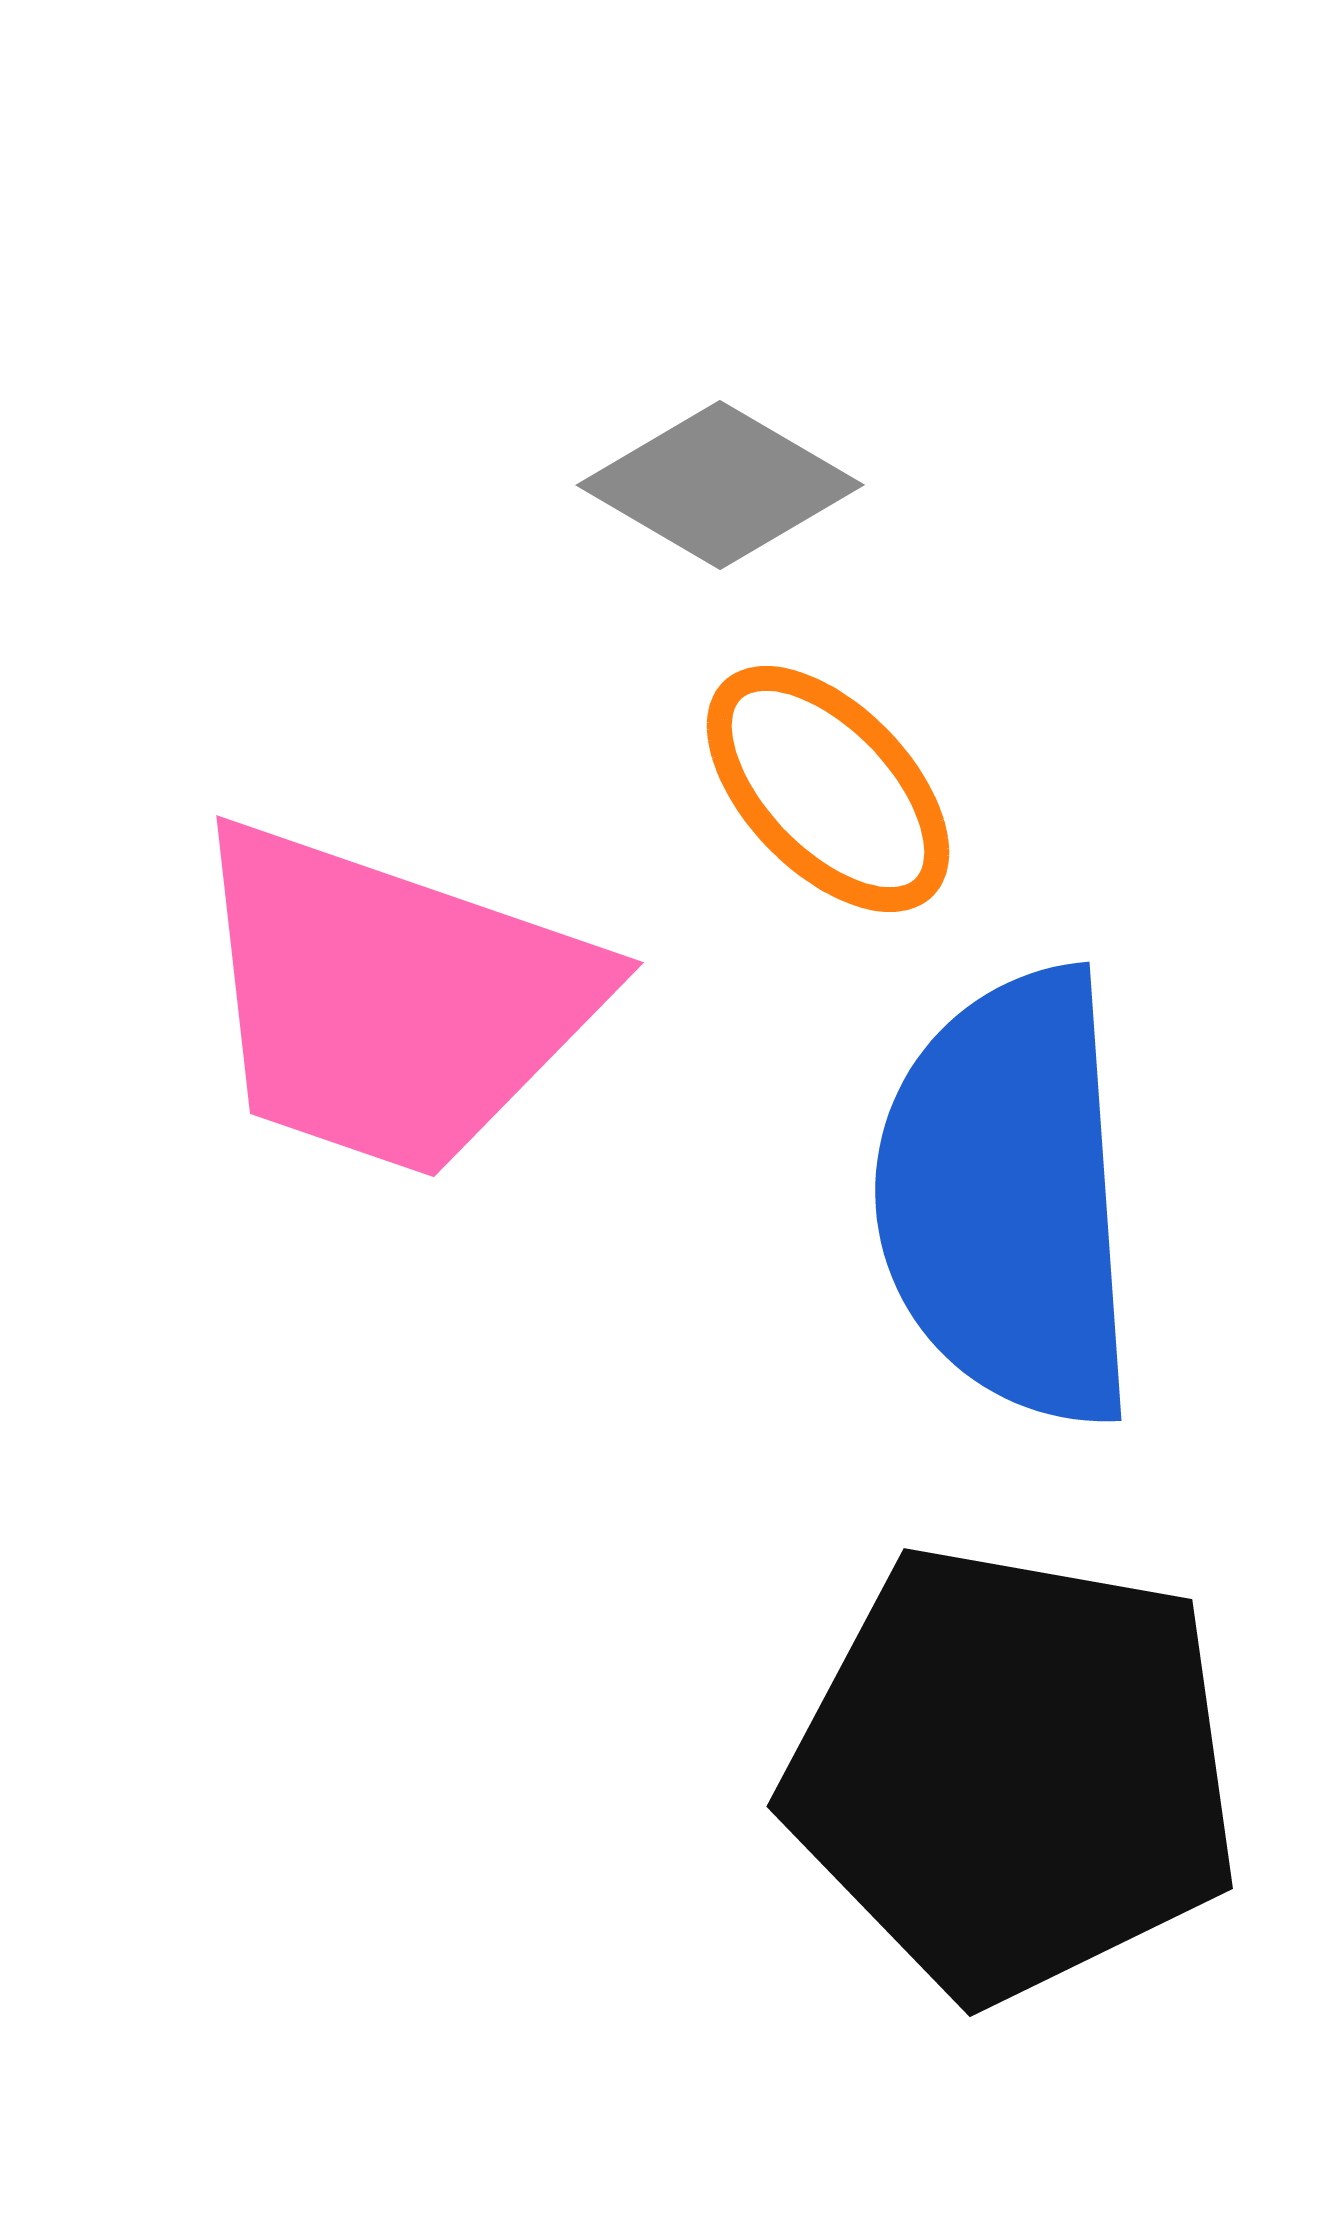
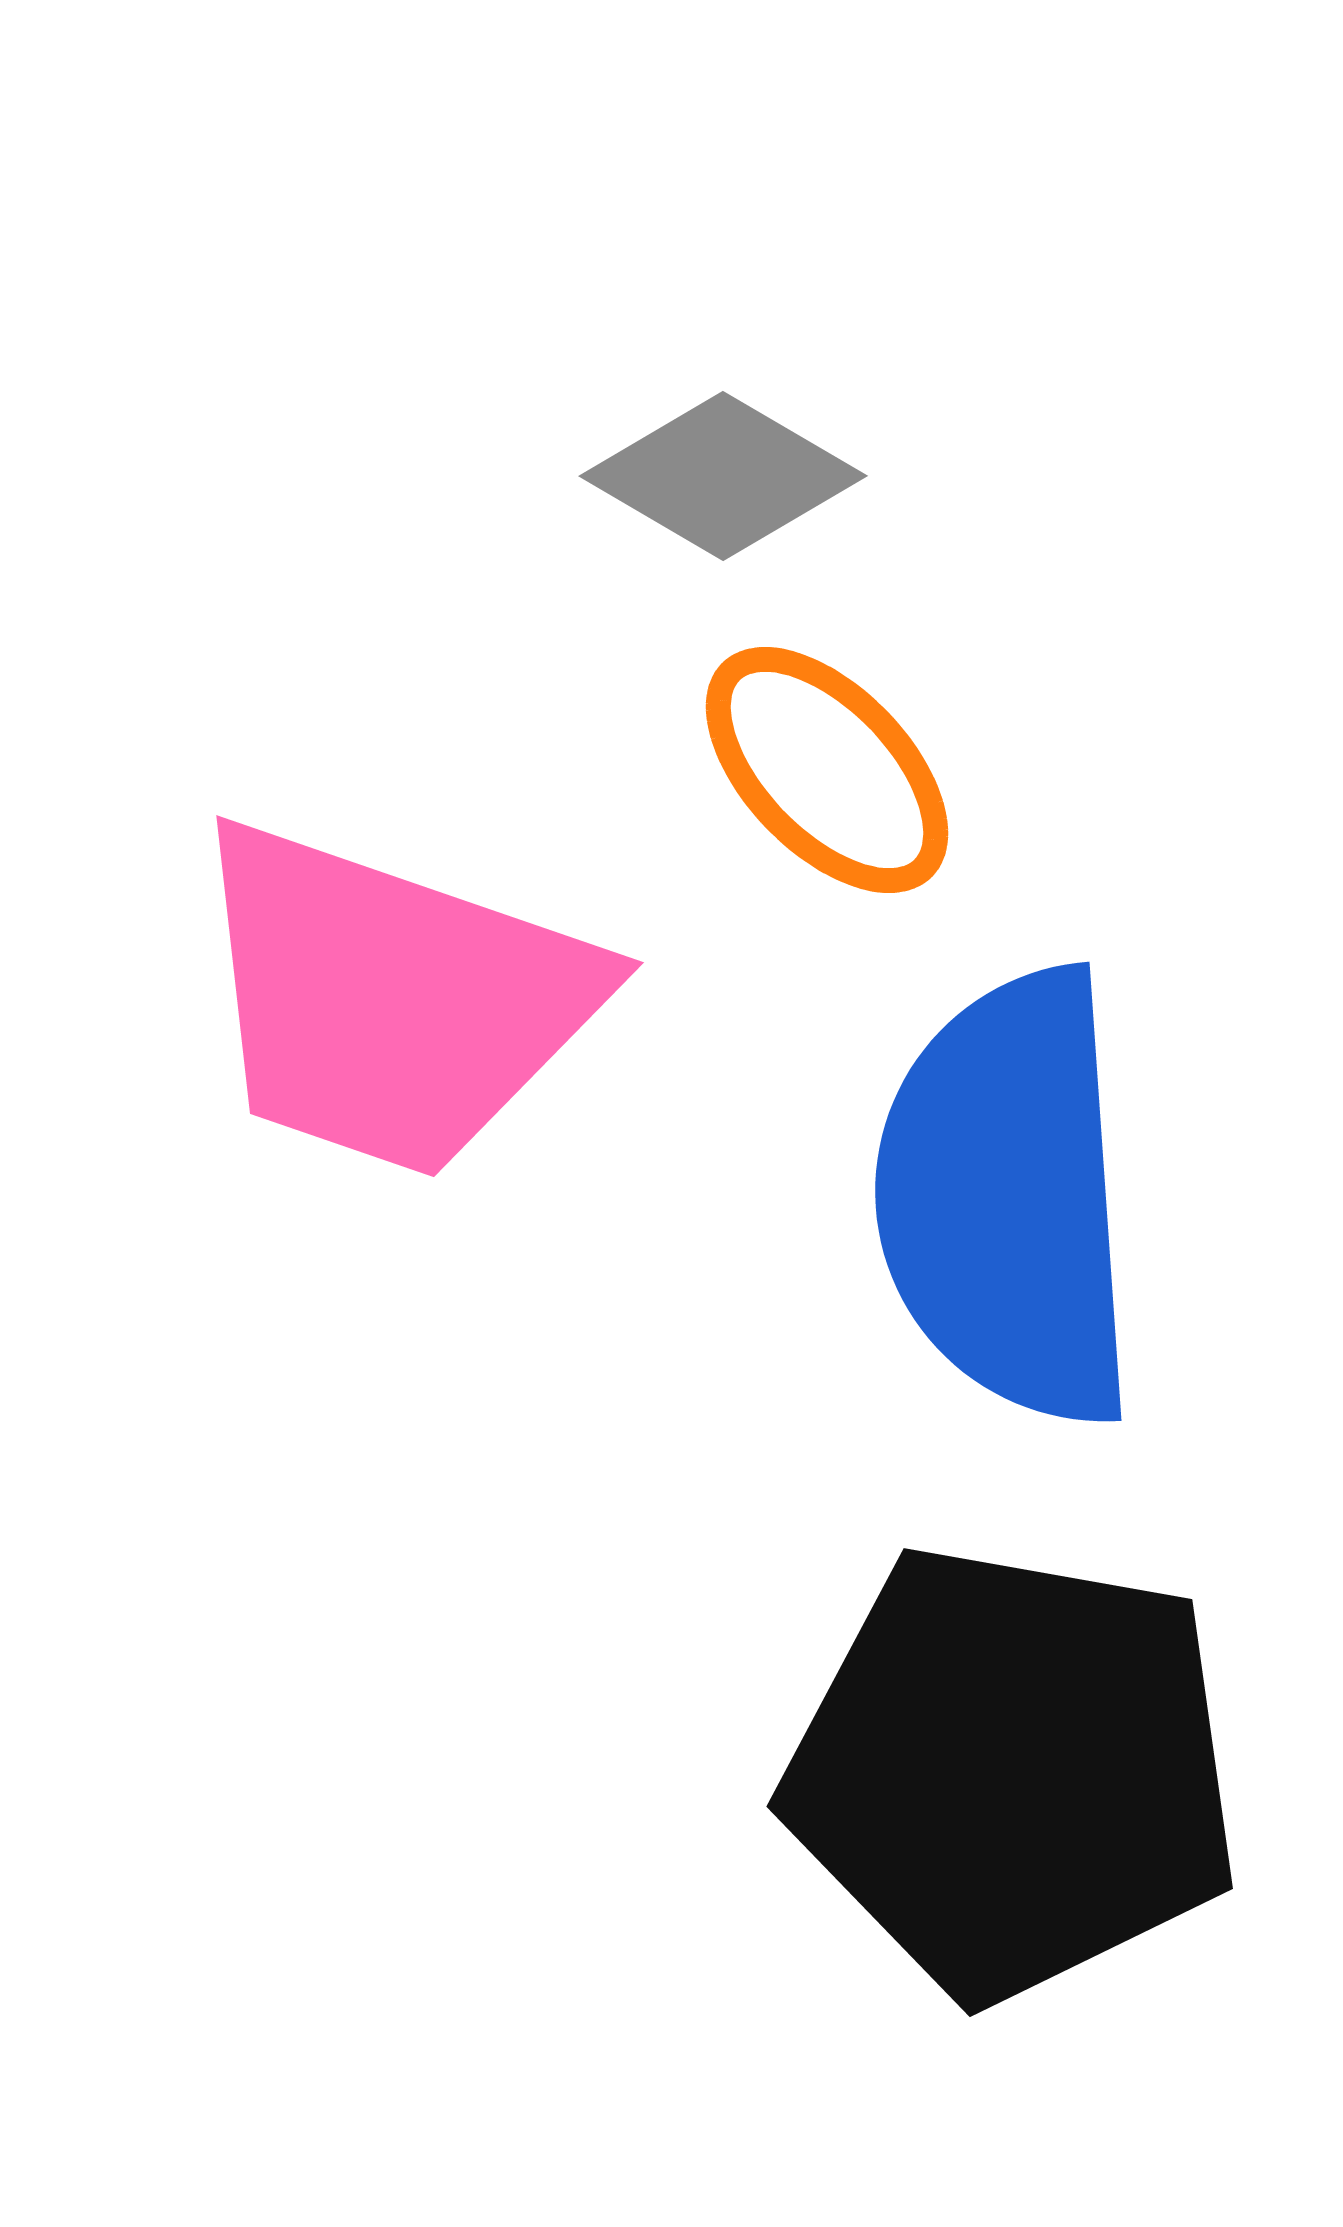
gray diamond: moved 3 px right, 9 px up
orange ellipse: moved 1 px left, 19 px up
